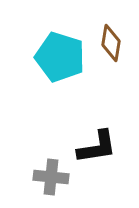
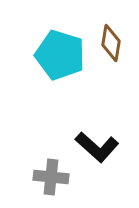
cyan pentagon: moved 2 px up
black L-shape: rotated 51 degrees clockwise
